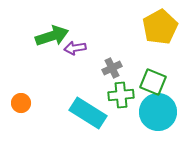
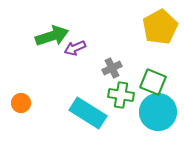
purple arrow: rotated 15 degrees counterclockwise
green cross: rotated 15 degrees clockwise
